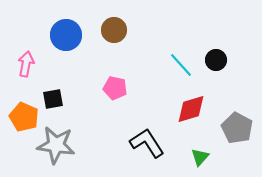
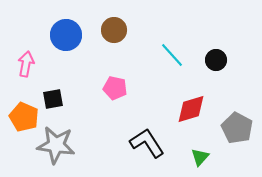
cyan line: moved 9 px left, 10 px up
